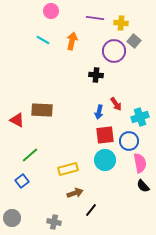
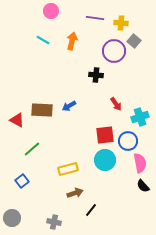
blue arrow: moved 30 px left, 6 px up; rotated 48 degrees clockwise
blue circle: moved 1 px left
green line: moved 2 px right, 6 px up
